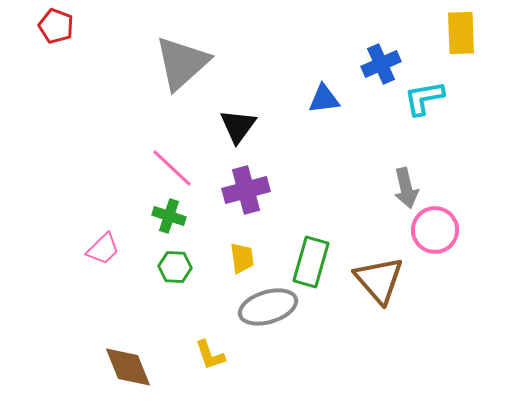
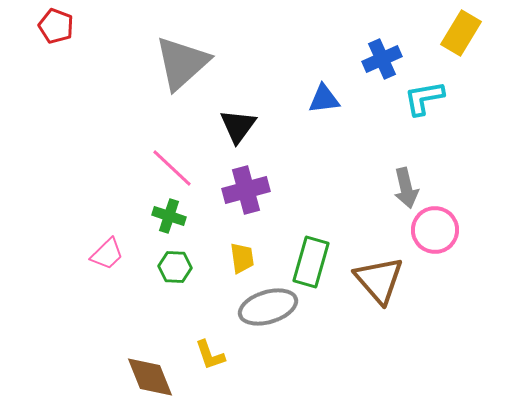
yellow rectangle: rotated 33 degrees clockwise
blue cross: moved 1 px right, 5 px up
pink trapezoid: moved 4 px right, 5 px down
brown diamond: moved 22 px right, 10 px down
